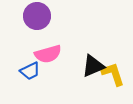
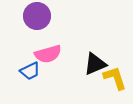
black triangle: moved 2 px right, 2 px up
yellow L-shape: moved 2 px right, 4 px down
